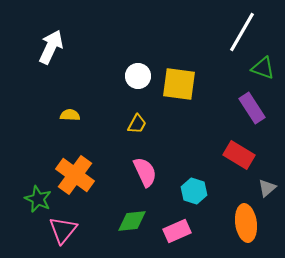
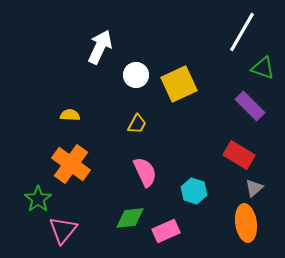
white arrow: moved 49 px right
white circle: moved 2 px left, 1 px up
yellow square: rotated 33 degrees counterclockwise
purple rectangle: moved 2 px left, 2 px up; rotated 12 degrees counterclockwise
orange cross: moved 4 px left, 11 px up
gray triangle: moved 13 px left
green star: rotated 12 degrees clockwise
green diamond: moved 2 px left, 3 px up
pink rectangle: moved 11 px left
